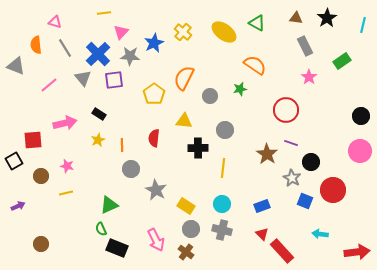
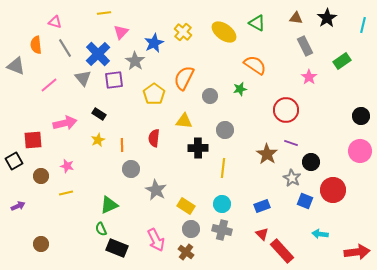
gray star at (130, 56): moved 5 px right, 5 px down; rotated 30 degrees clockwise
